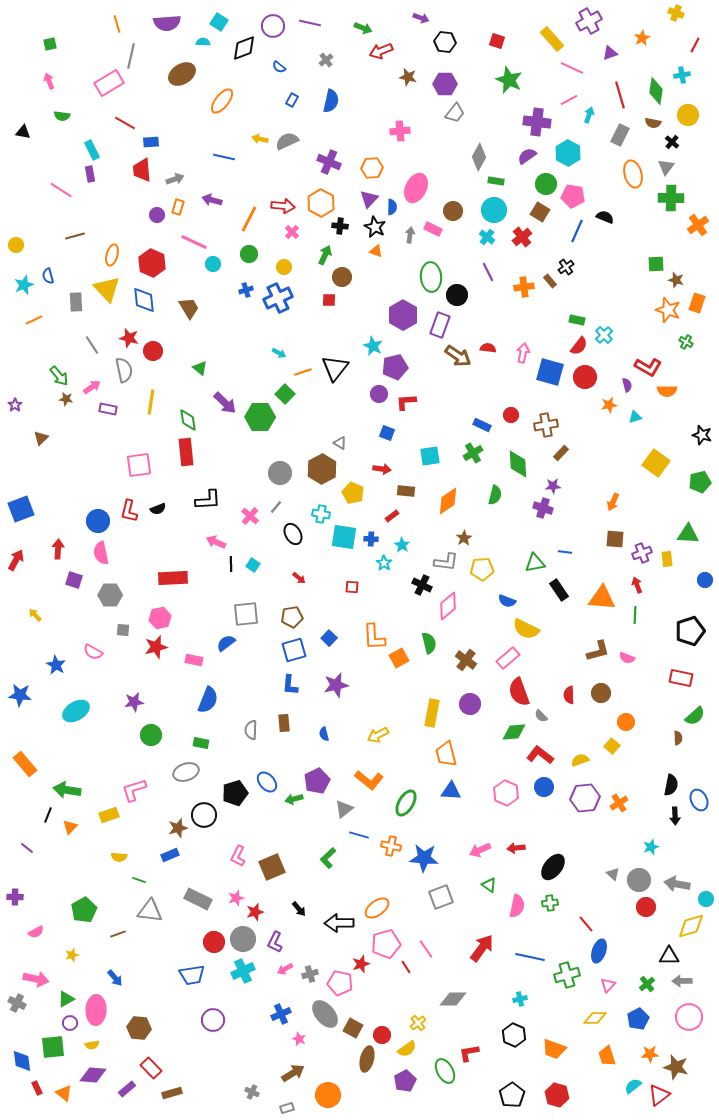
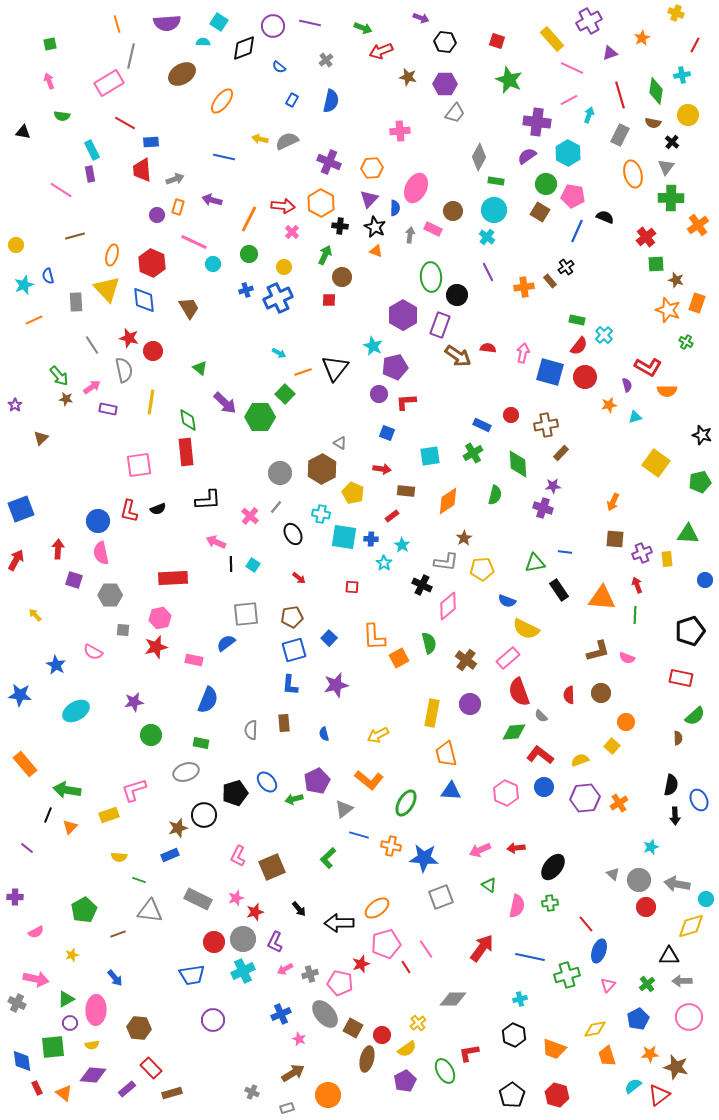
blue semicircle at (392, 207): moved 3 px right, 1 px down
red cross at (522, 237): moved 124 px right
yellow diamond at (595, 1018): moved 11 px down; rotated 10 degrees counterclockwise
